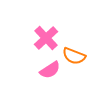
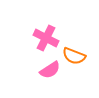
pink cross: rotated 20 degrees counterclockwise
